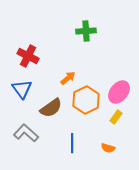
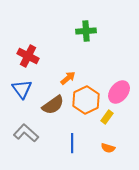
brown semicircle: moved 2 px right, 3 px up
yellow rectangle: moved 9 px left
